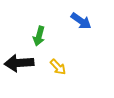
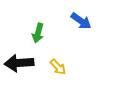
green arrow: moved 1 px left, 3 px up
